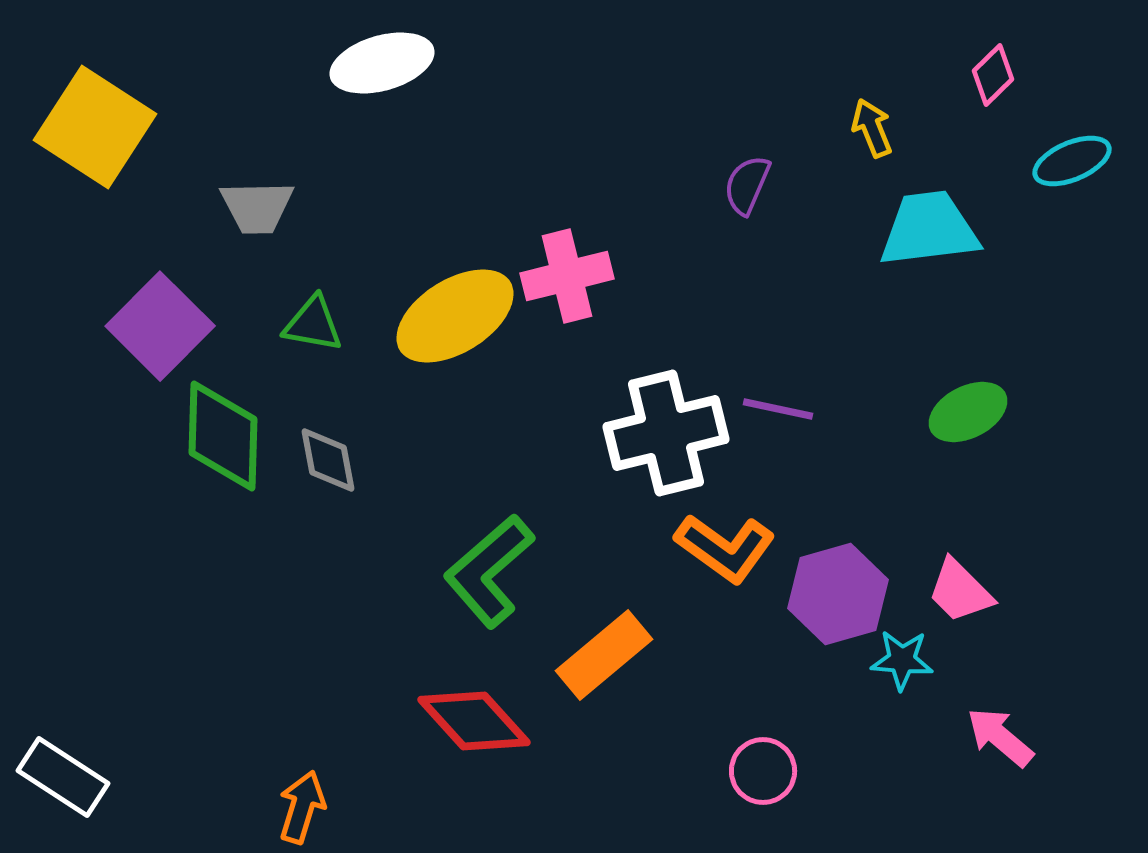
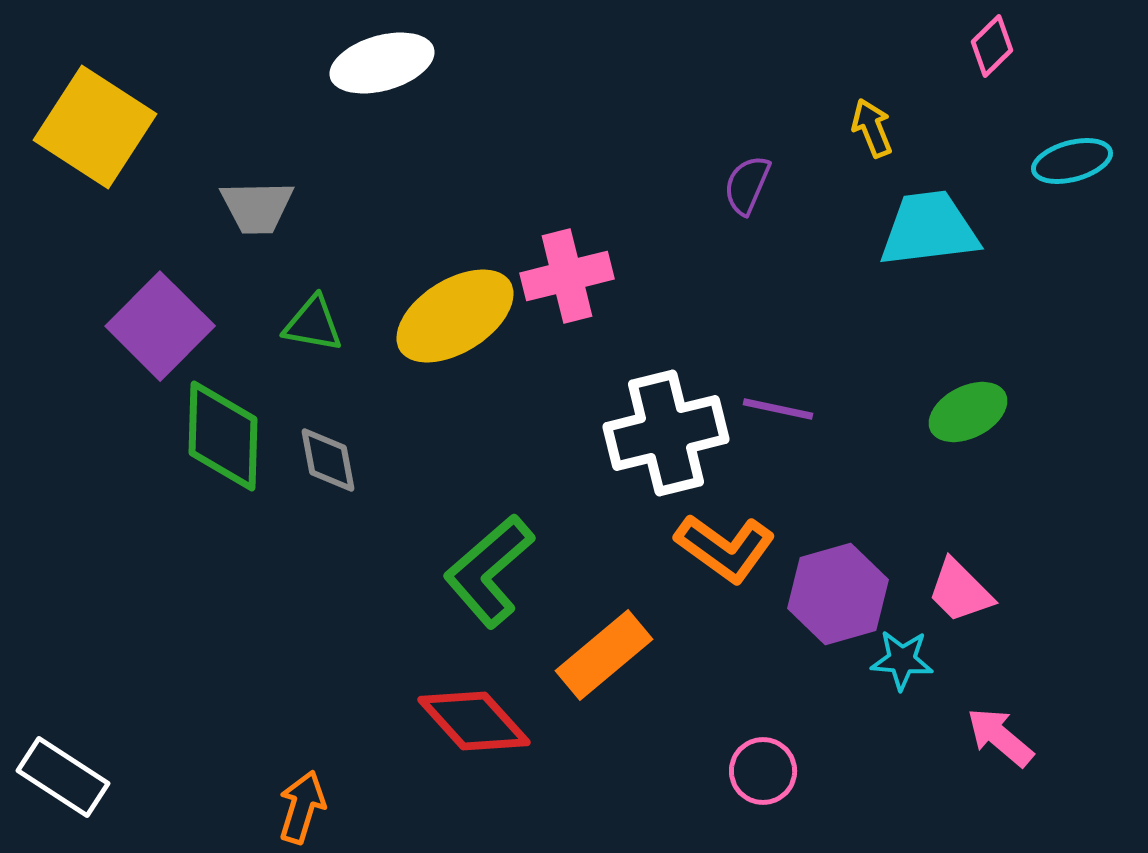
pink diamond: moved 1 px left, 29 px up
cyan ellipse: rotated 8 degrees clockwise
